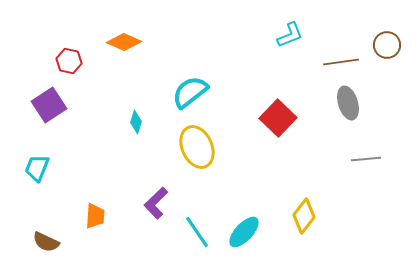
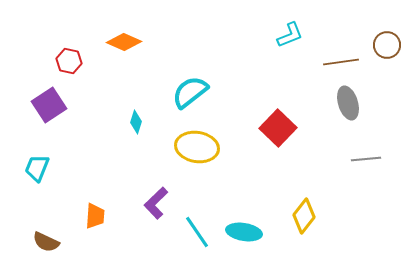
red square: moved 10 px down
yellow ellipse: rotated 57 degrees counterclockwise
cyan ellipse: rotated 56 degrees clockwise
